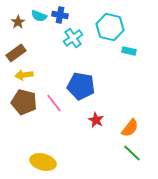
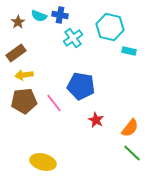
brown pentagon: moved 1 px up; rotated 20 degrees counterclockwise
